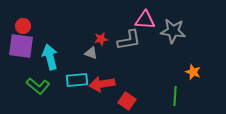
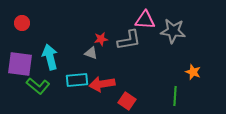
red circle: moved 1 px left, 3 px up
purple square: moved 1 px left, 18 px down
